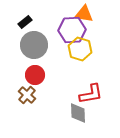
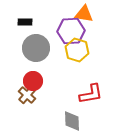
black rectangle: rotated 40 degrees clockwise
purple hexagon: moved 1 px left, 1 px down
gray circle: moved 2 px right, 3 px down
yellow hexagon: moved 3 px left, 1 px down
red circle: moved 2 px left, 6 px down
gray diamond: moved 6 px left, 8 px down
